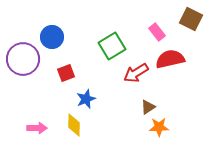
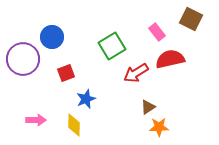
pink arrow: moved 1 px left, 8 px up
